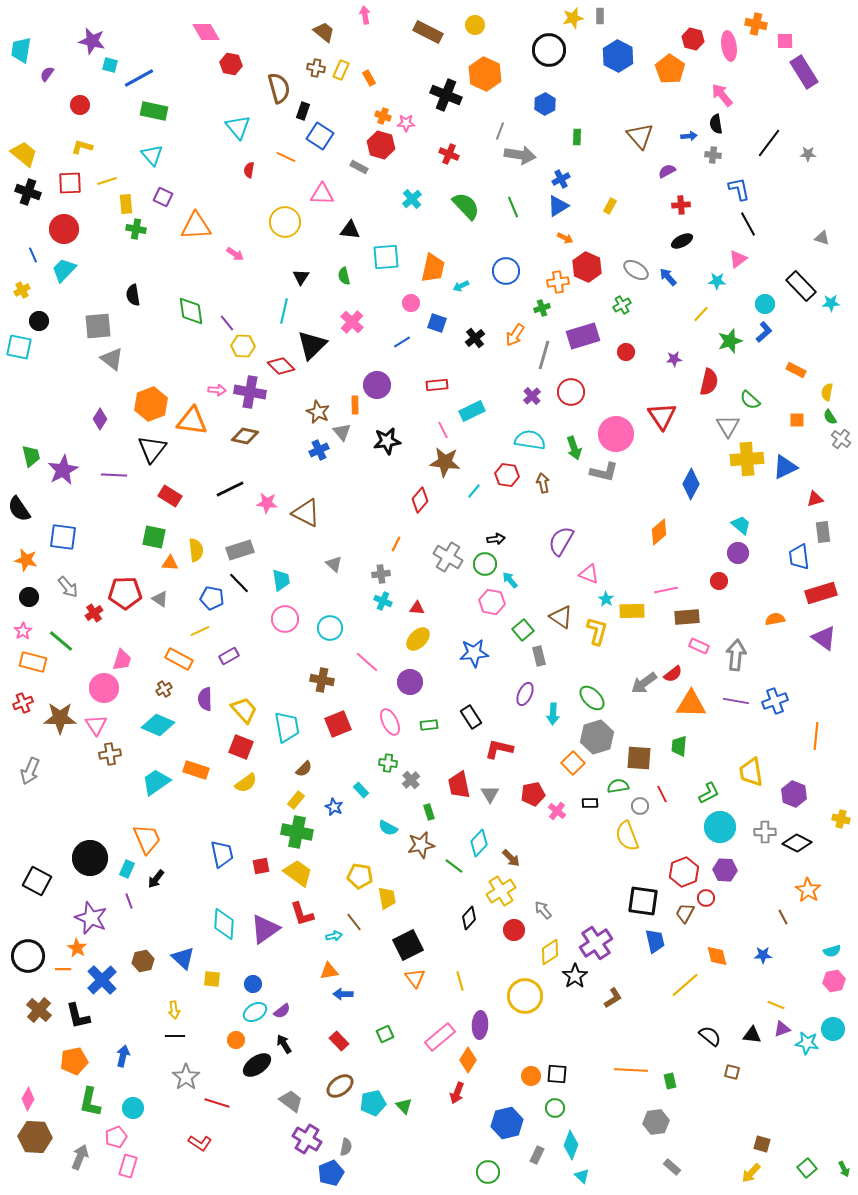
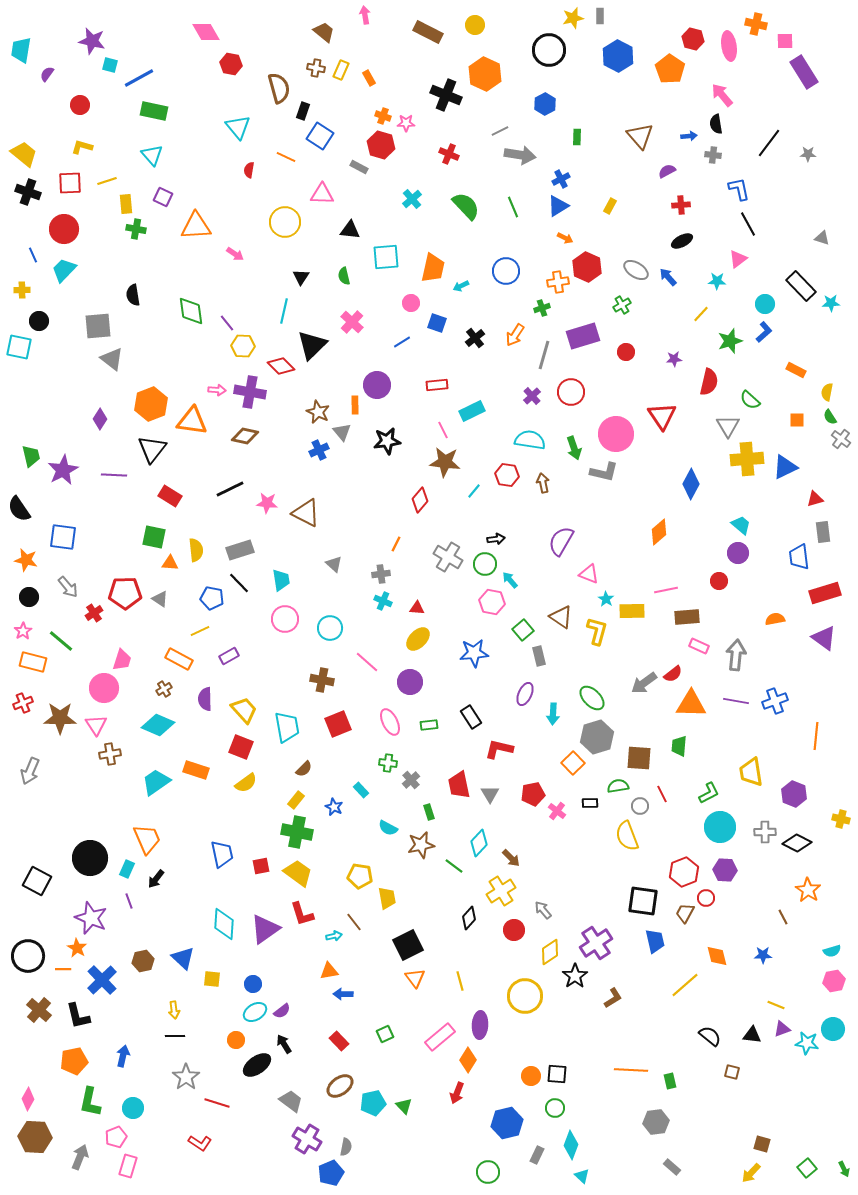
gray line at (500, 131): rotated 42 degrees clockwise
yellow cross at (22, 290): rotated 28 degrees clockwise
red rectangle at (821, 593): moved 4 px right
